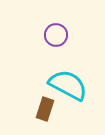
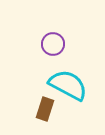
purple circle: moved 3 px left, 9 px down
